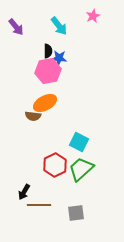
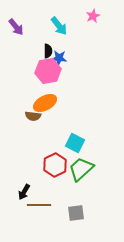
cyan square: moved 4 px left, 1 px down
